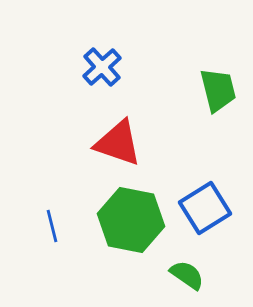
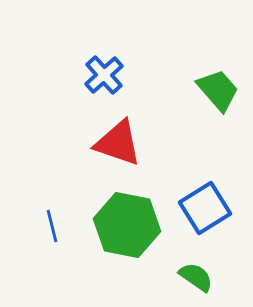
blue cross: moved 2 px right, 8 px down
green trapezoid: rotated 27 degrees counterclockwise
green hexagon: moved 4 px left, 5 px down
green semicircle: moved 9 px right, 2 px down
